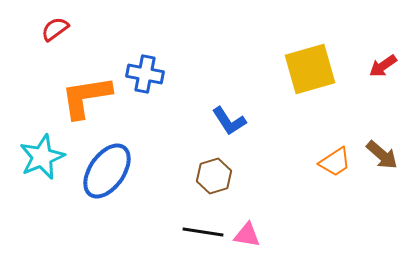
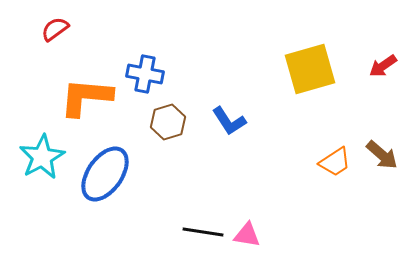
orange L-shape: rotated 14 degrees clockwise
cyan star: rotated 6 degrees counterclockwise
blue ellipse: moved 2 px left, 3 px down
brown hexagon: moved 46 px left, 54 px up
